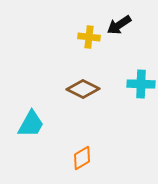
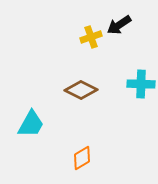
yellow cross: moved 2 px right; rotated 25 degrees counterclockwise
brown diamond: moved 2 px left, 1 px down
